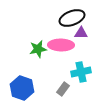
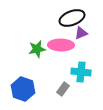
purple triangle: rotated 24 degrees counterclockwise
green star: moved 1 px left
cyan cross: rotated 18 degrees clockwise
blue hexagon: moved 1 px right, 1 px down
